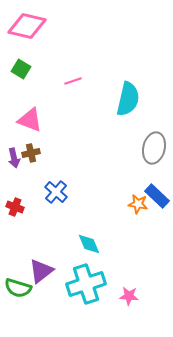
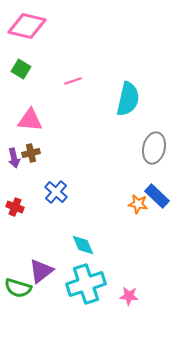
pink triangle: rotated 16 degrees counterclockwise
cyan diamond: moved 6 px left, 1 px down
